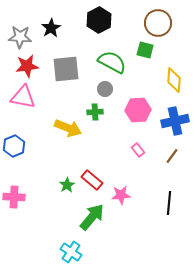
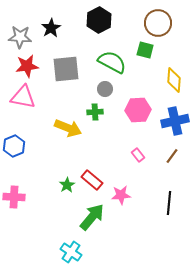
pink rectangle: moved 5 px down
